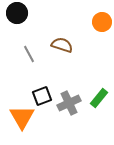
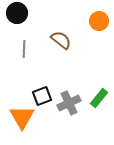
orange circle: moved 3 px left, 1 px up
brown semicircle: moved 1 px left, 5 px up; rotated 20 degrees clockwise
gray line: moved 5 px left, 5 px up; rotated 30 degrees clockwise
